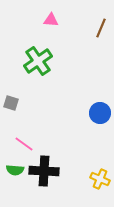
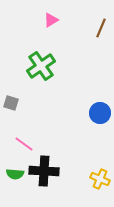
pink triangle: rotated 35 degrees counterclockwise
green cross: moved 3 px right, 5 px down
green semicircle: moved 4 px down
